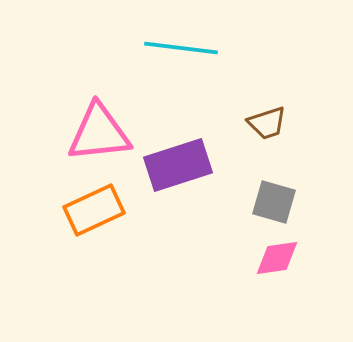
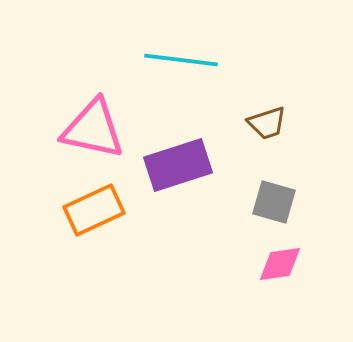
cyan line: moved 12 px down
pink triangle: moved 6 px left, 4 px up; rotated 18 degrees clockwise
pink diamond: moved 3 px right, 6 px down
